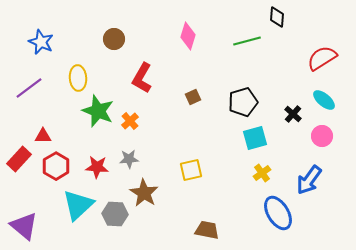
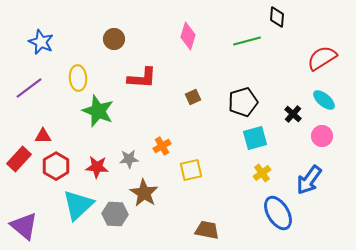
red L-shape: rotated 116 degrees counterclockwise
orange cross: moved 32 px right, 25 px down; rotated 12 degrees clockwise
